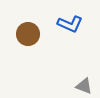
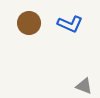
brown circle: moved 1 px right, 11 px up
